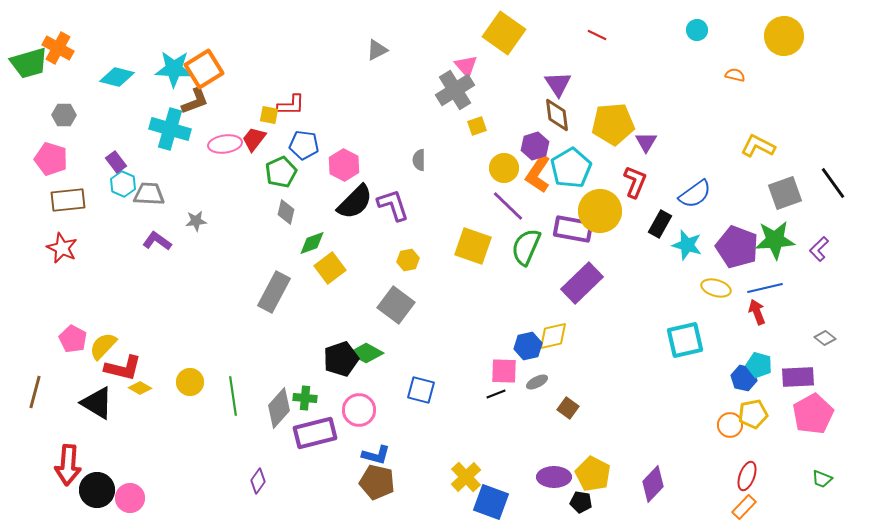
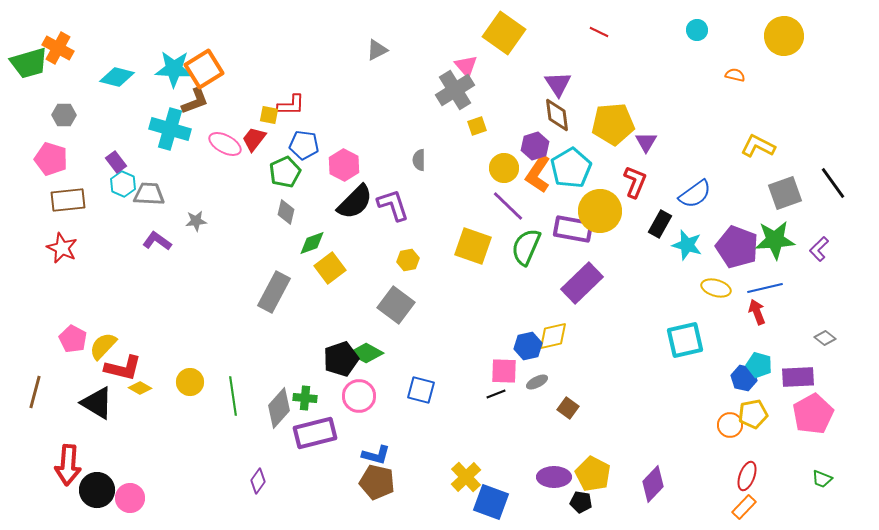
red line at (597, 35): moved 2 px right, 3 px up
pink ellipse at (225, 144): rotated 36 degrees clockwise
green pentagon at (281, 172): moved 4 px right
pink circle at (359, 410): moved 14 px up
